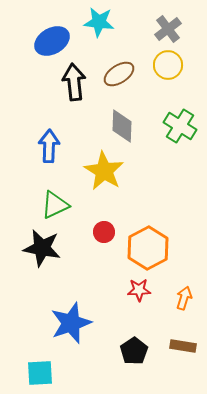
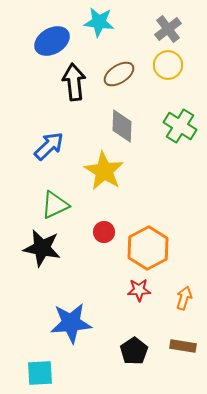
blue arrow: rotated 44 degrees clockwise
blue star: rotated 15 degrees clockwise
